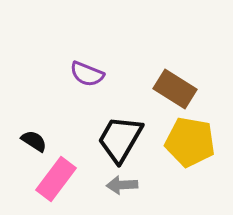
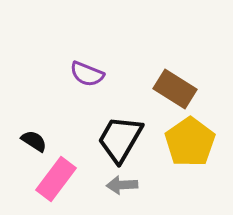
yellow pentagon: rotated 27 degrees clockwise
